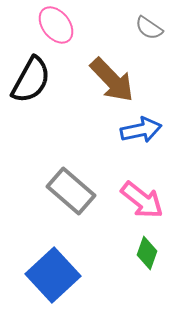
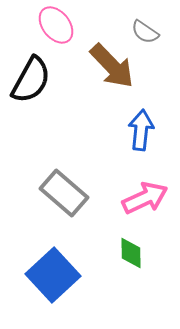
gray semicircle: moved 4 px left, 4 px down
brown arrow: moved 14 px up
blue arrow: rotated 72 degrees counterclockwise
gray rectangle: moved 7 px left, 2 px down
pink arrow: moved 3 px right, 2 px up; rotated 63 degrees counterclockwise
green diamond: moved 16 px left; rotated 20 degrees counterclockwise
